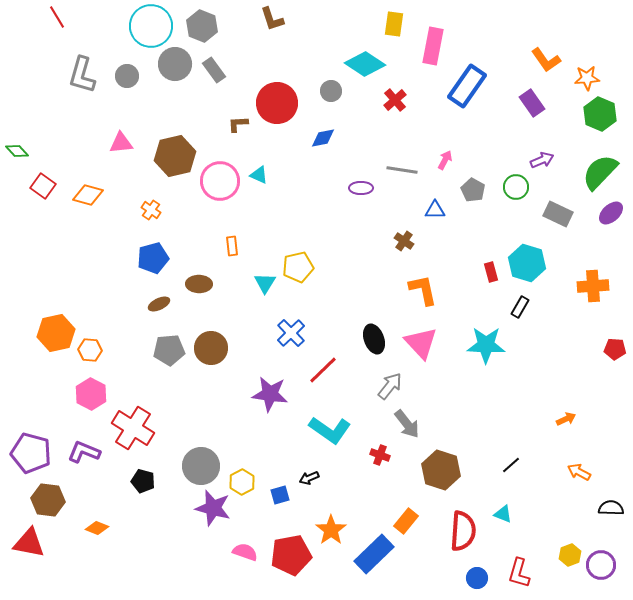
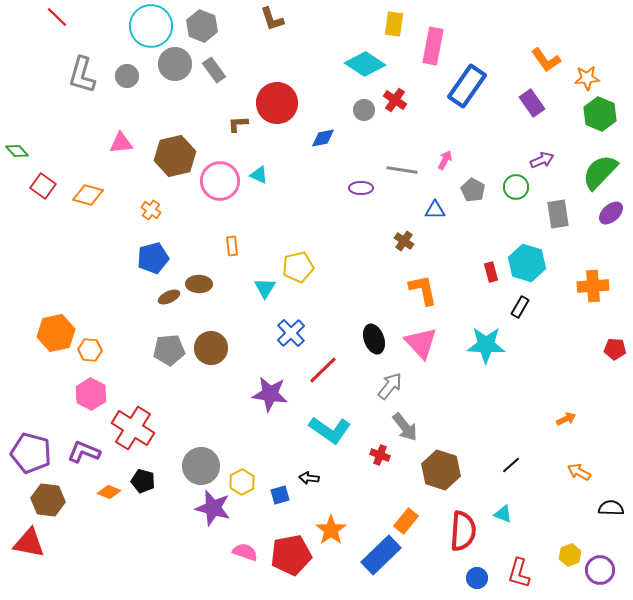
red line at (57, 17): rotated 15 degrees counterclockwise
gray circle at (331, 91): moved 33 px right, 19 px down
red cross at (395, 100): rotated 15 degrees counterclockwise
gray rectangle at (558, 214): rotated 56 degrees clockwise
cyan triangle at (265, 283): moved 5 px down
brown ellipse at (159, 304): moved 10 px right, 7 px up
gray arrow at (407, 424): moved 2 px left, 3 px down
black arrow at (309, 478): rotated 30 degrees clockwise
orange diamond at (97, 528): moved 12 px right, 36 px up
blue rectangle at (374, 554): moved 7 px right, 1 px down
purple circle at (601, 565): moved 1 px left, 5 px down
